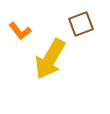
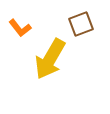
orange L-shape: moved 3 px up
